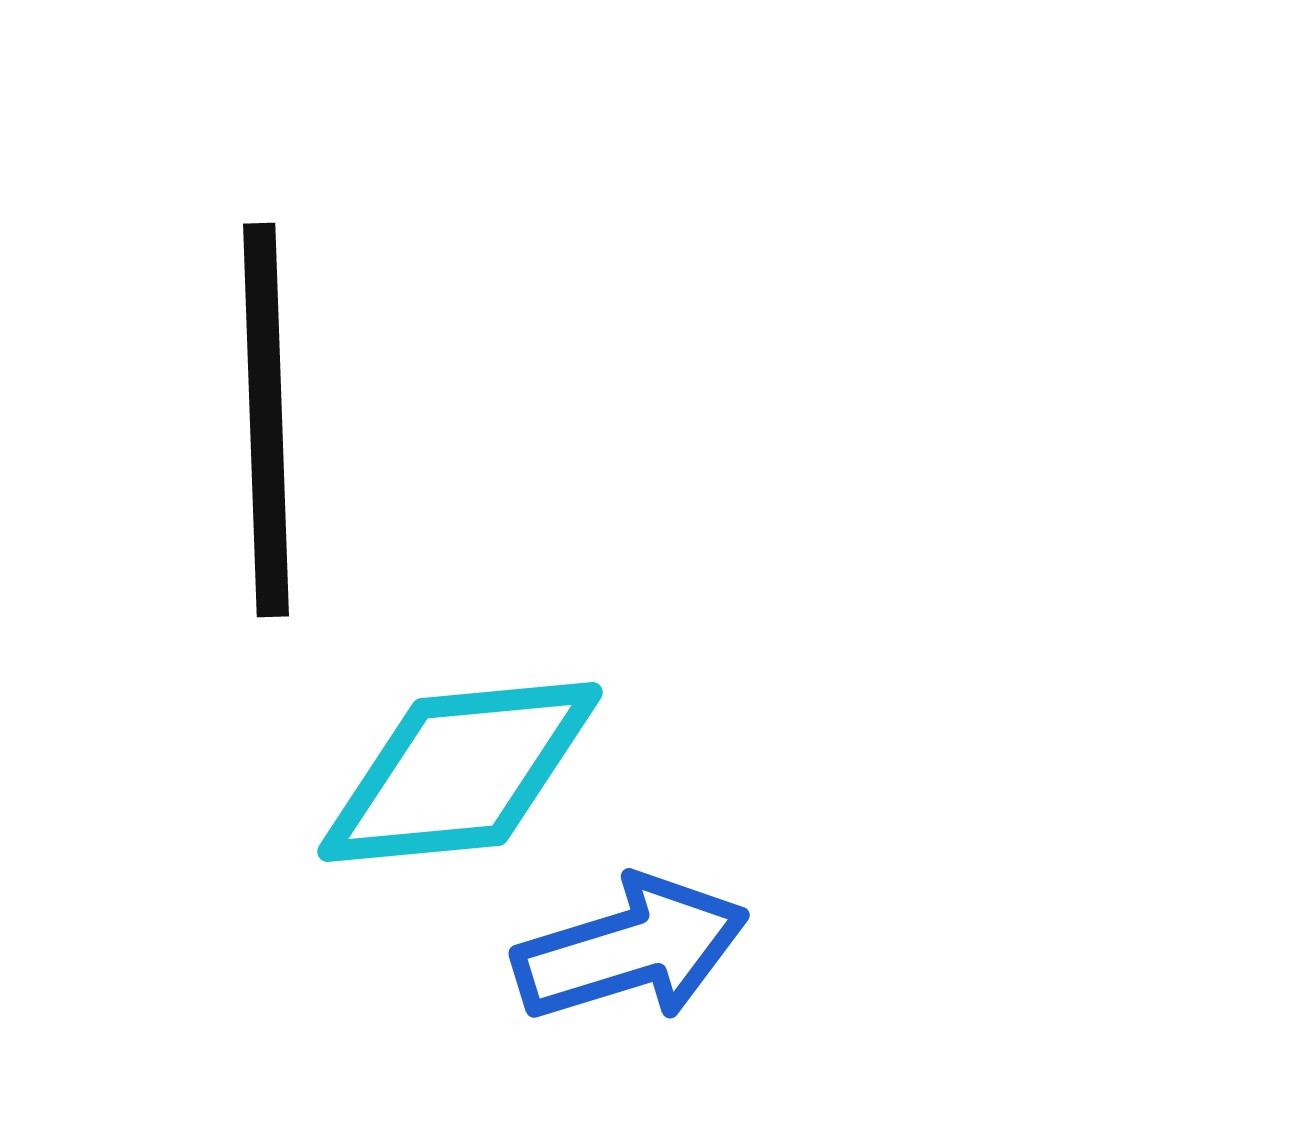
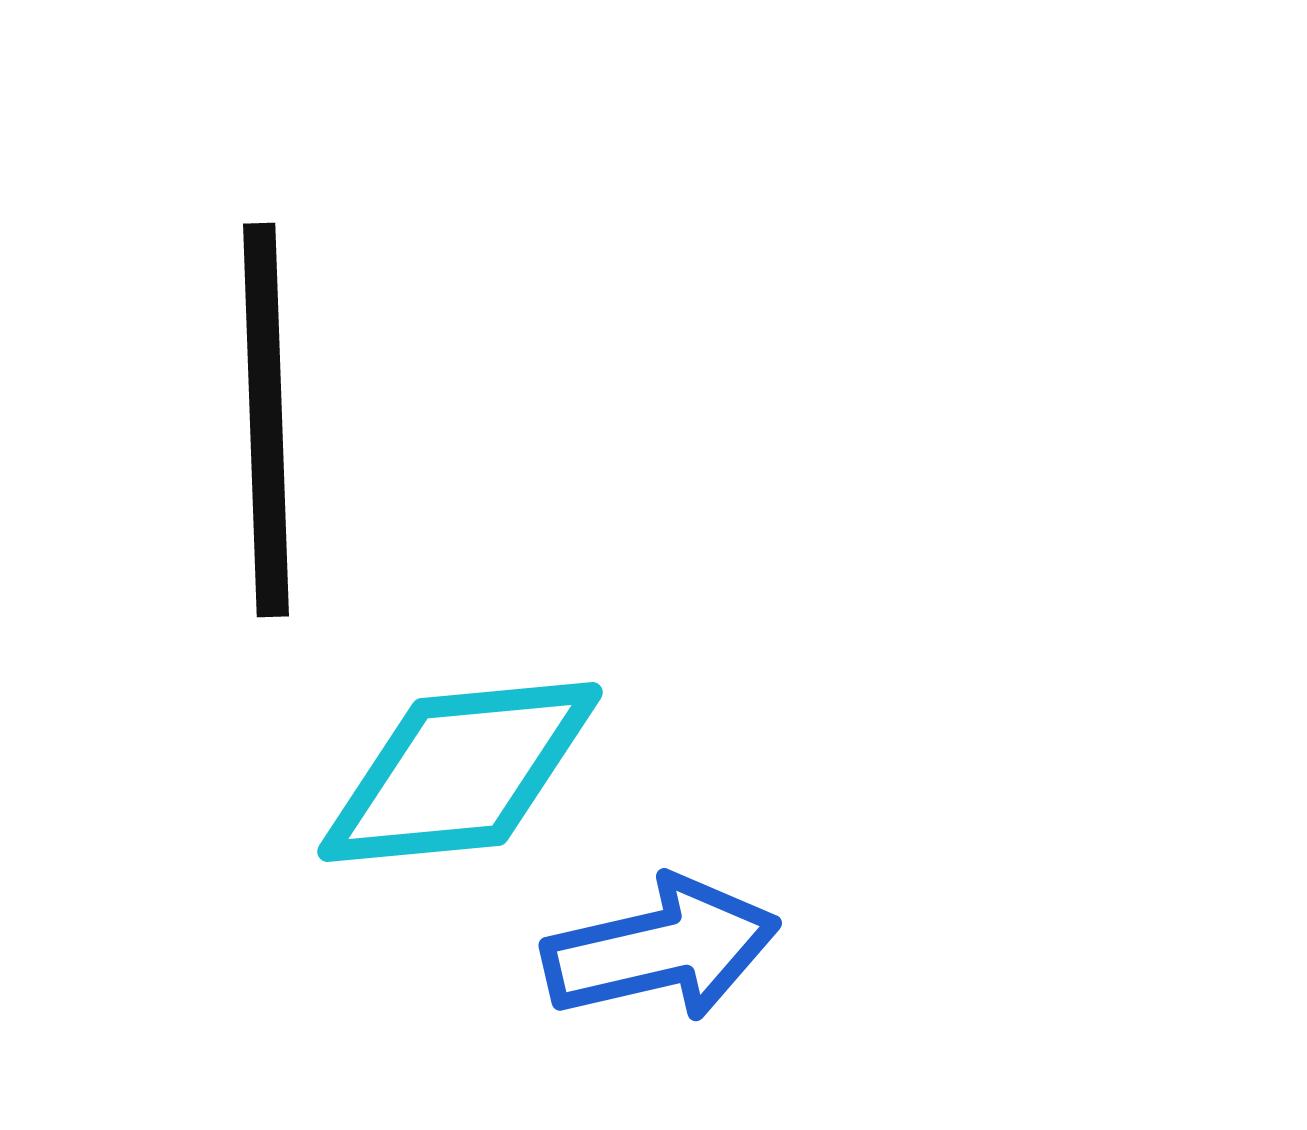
blue arrow: moved 30 px right; rotated 4 degrees clockwise
